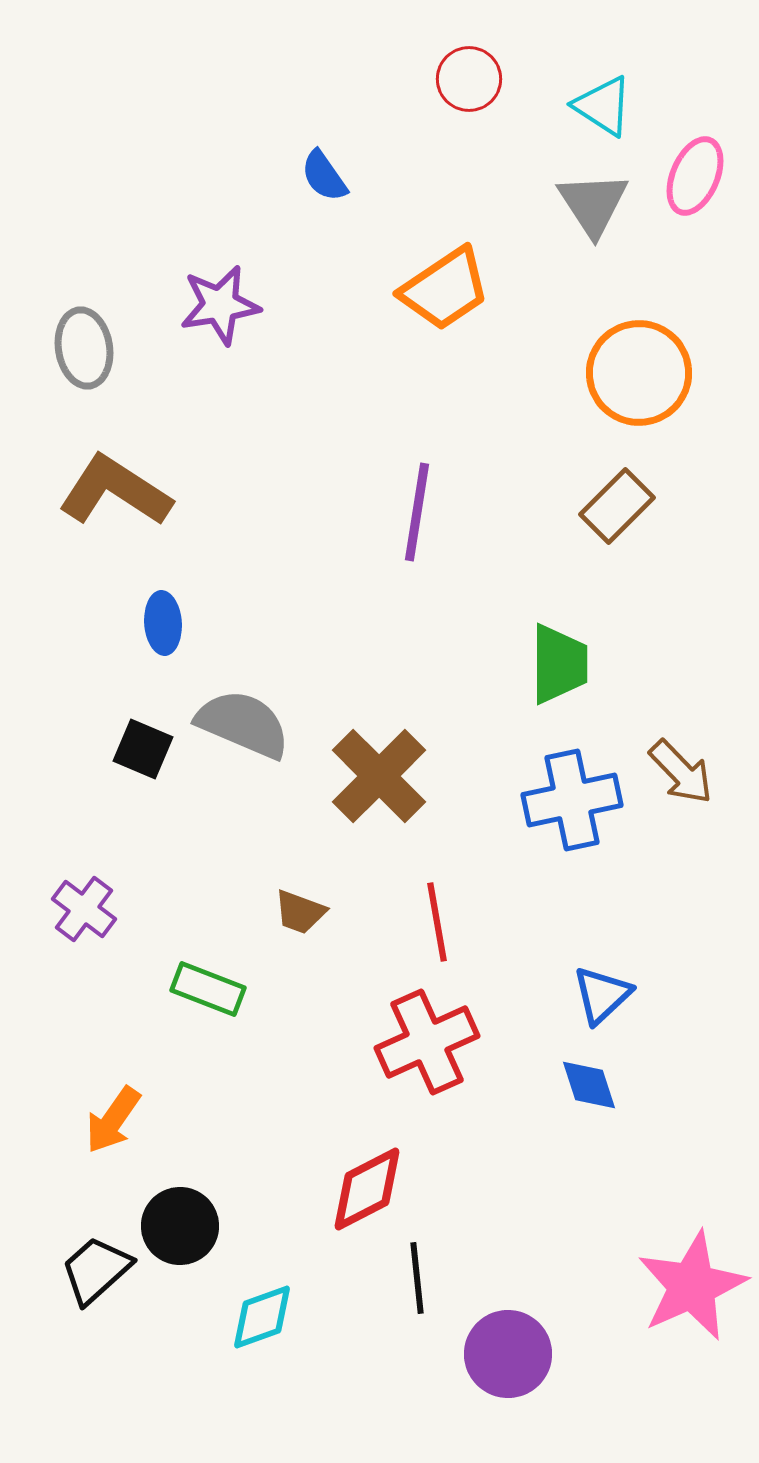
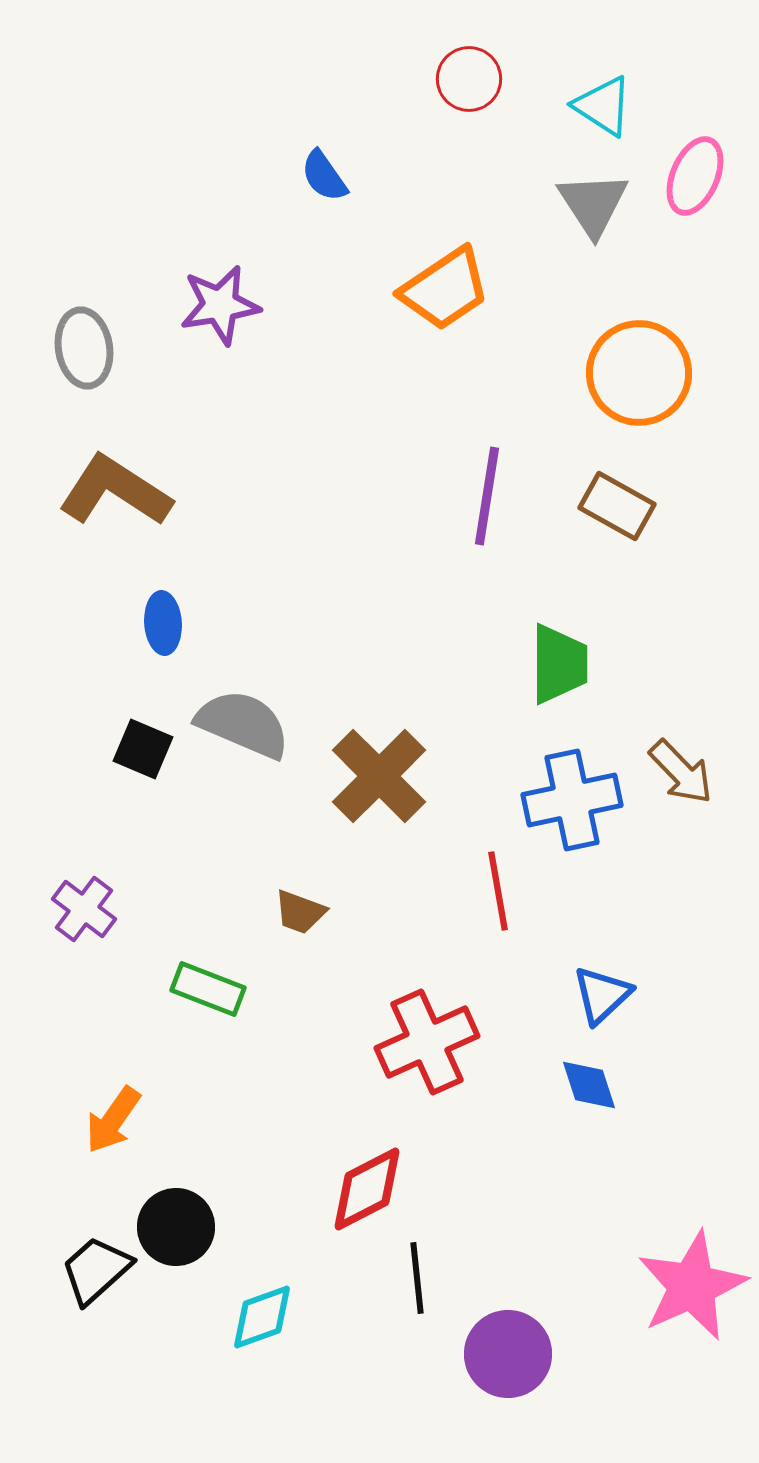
brown rectangle: rotated 74 degrees clockwise
purple line: moved 70 px right, 16 px up
red line: moved 61 px right, 31 px up
black circle: moved 4 px left, 1 px down
